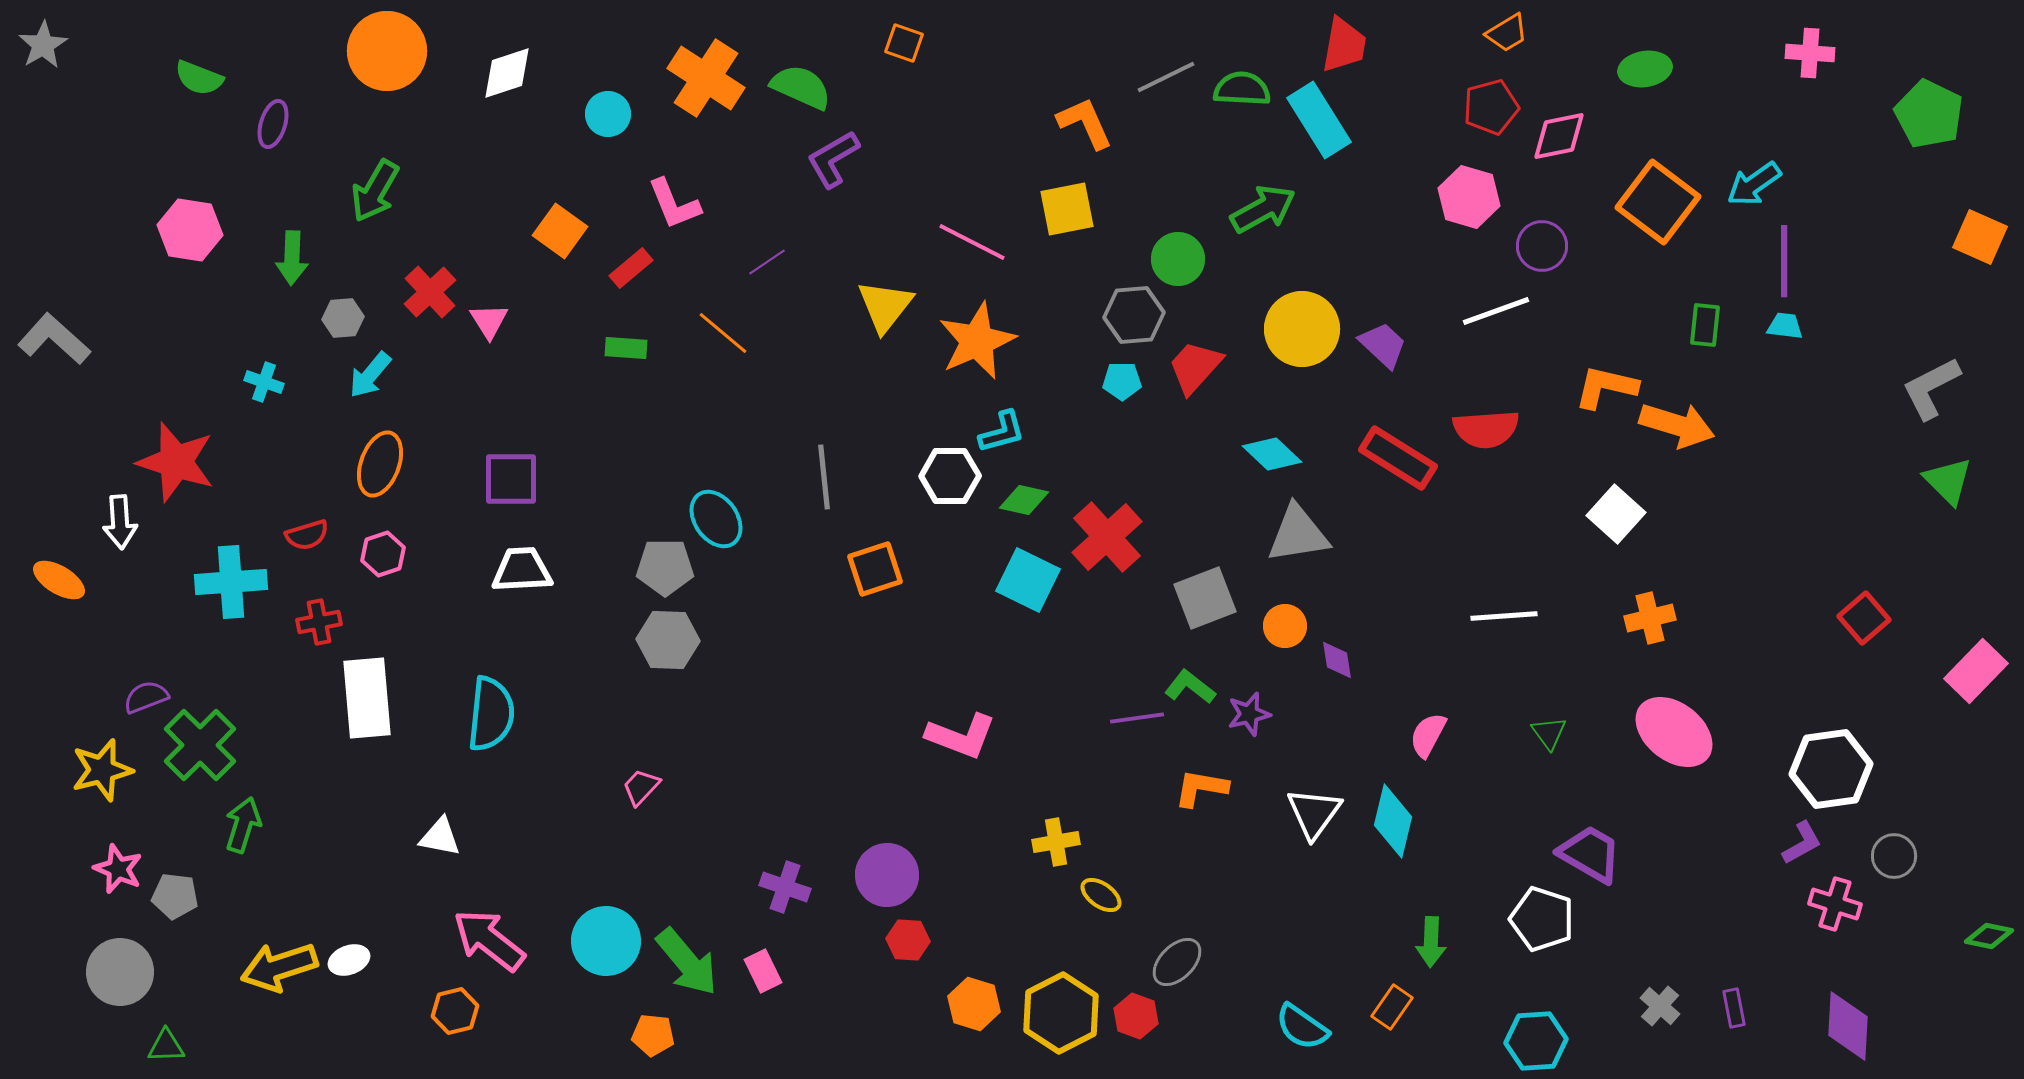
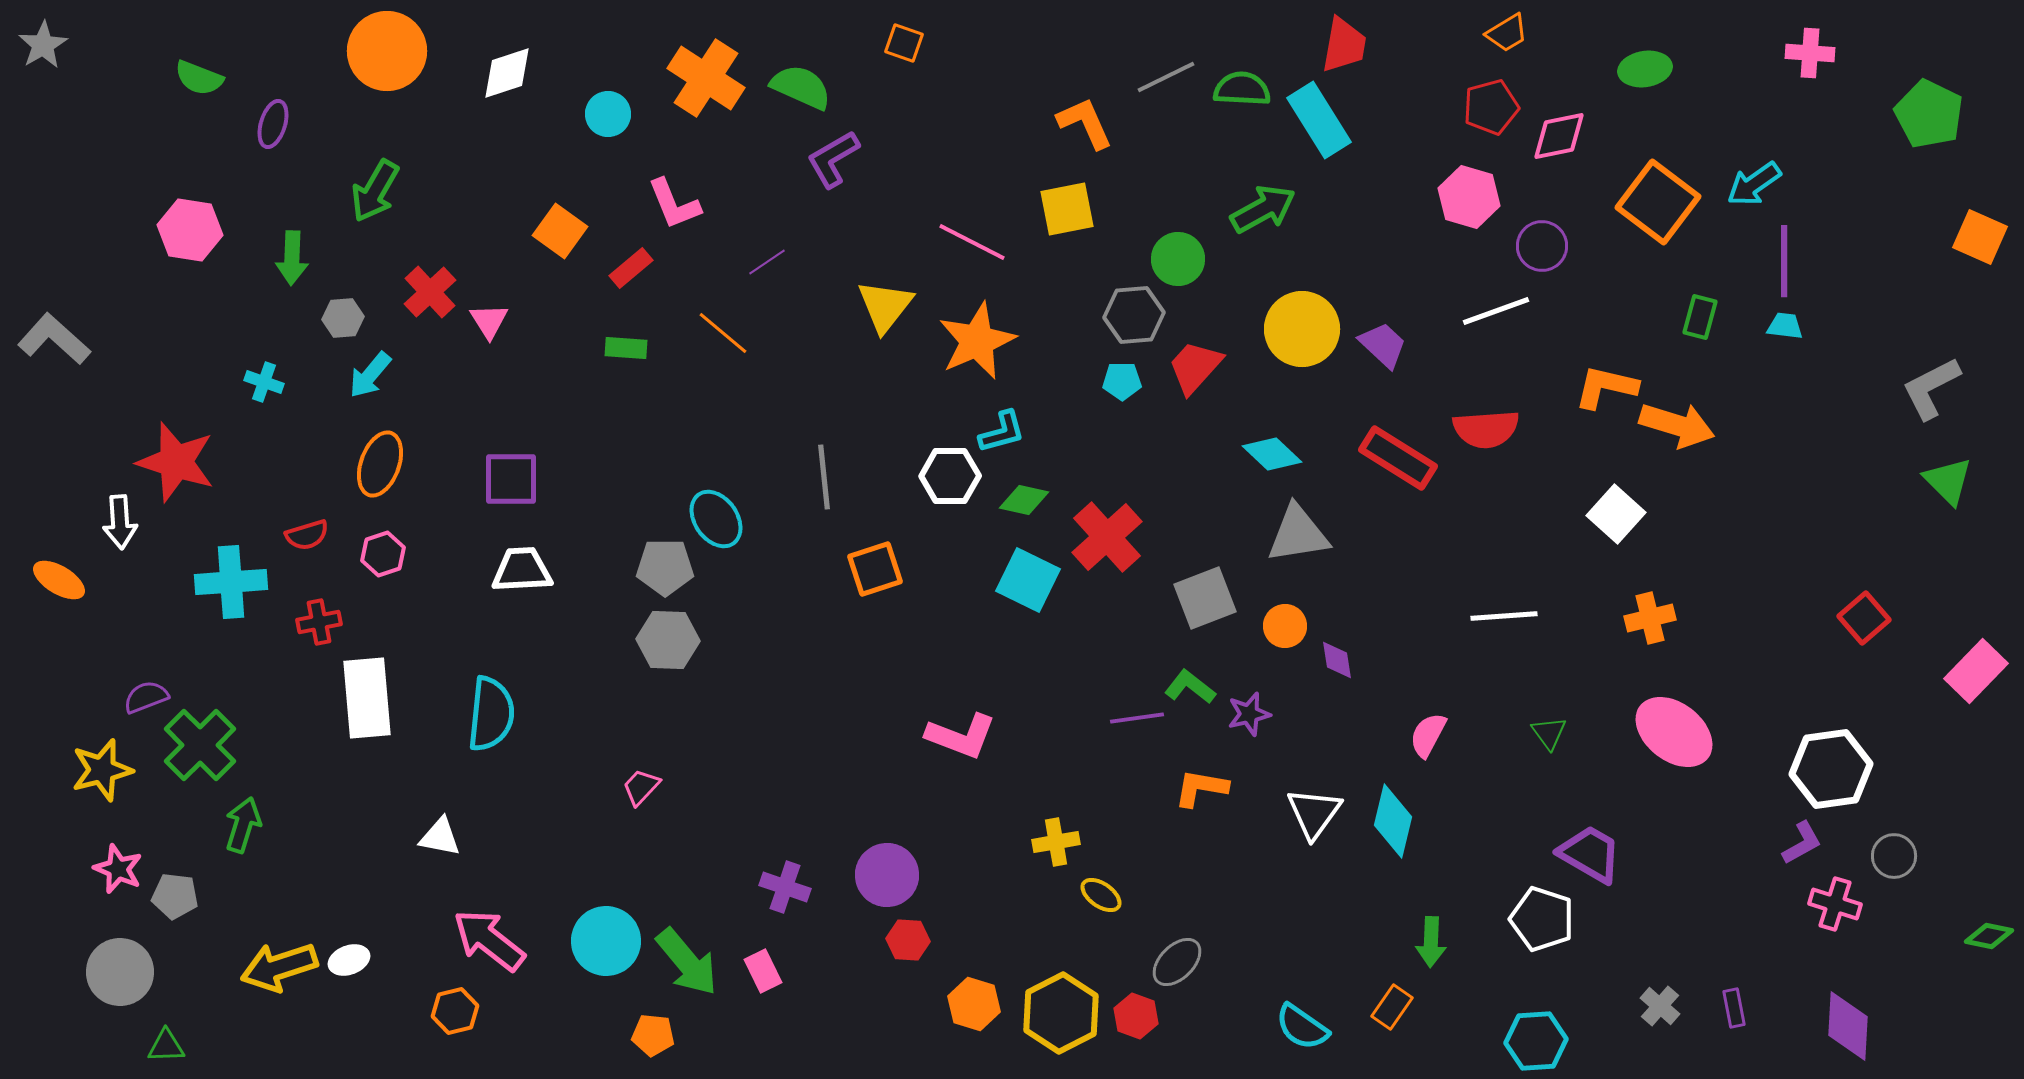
green rectangle at (1705, 325): moved 5 px left, 8 px up; rotated 9 degrees clockwise
